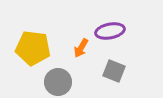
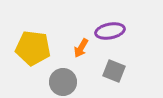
gray circle: moved 5 px right
